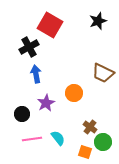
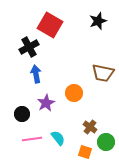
brown trapezoid: rotated 15 degrees counterclockwise
green circle: moved 3 px right
